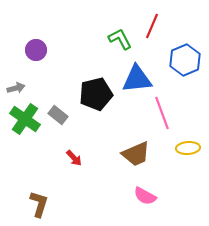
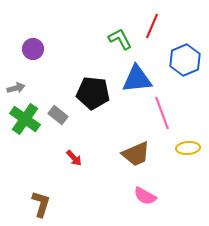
purple circle: moved 3 px left, 1 px up
black pentagon: moved 3 px left, 1 px up; rotated 20 degrees clockwise
brown L-shape: moved 2 px right
